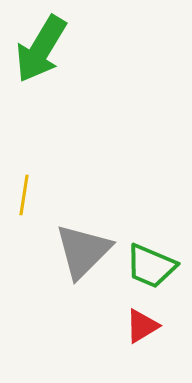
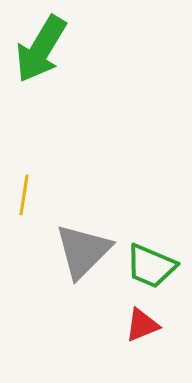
red triangle: moved 1 px up; rotated 9 degrees clockwise
